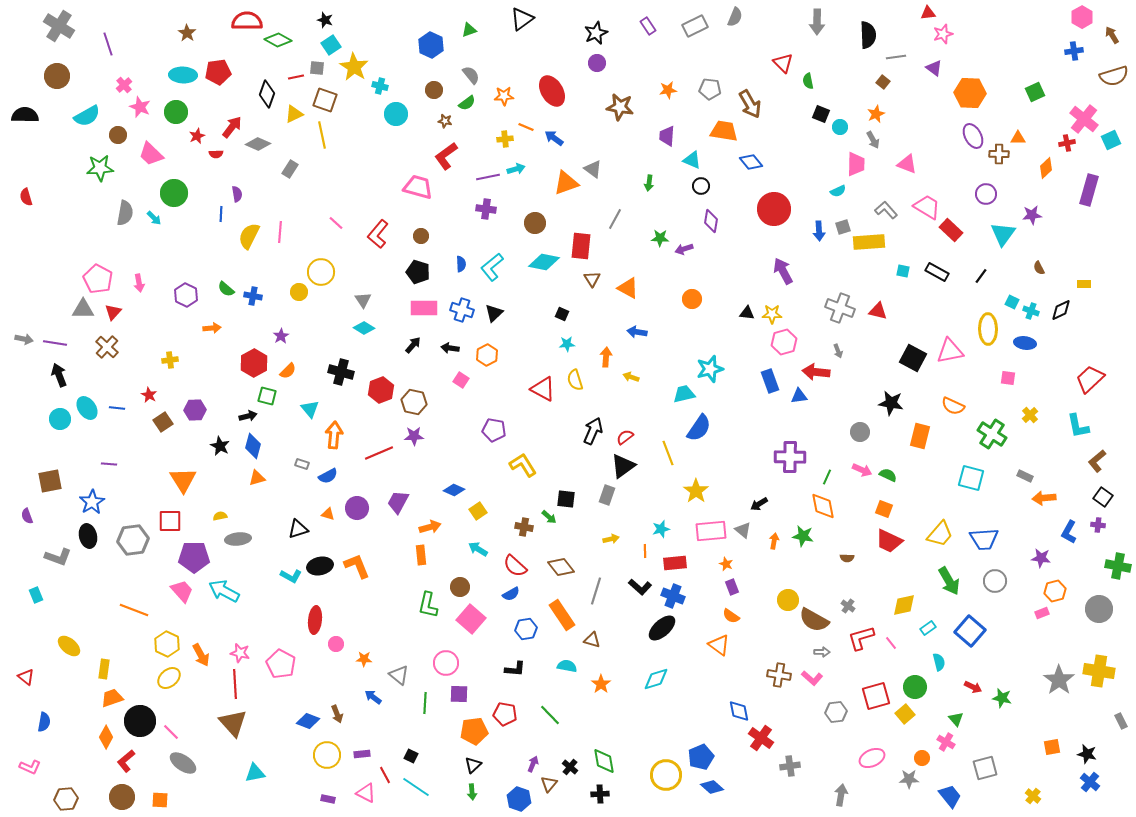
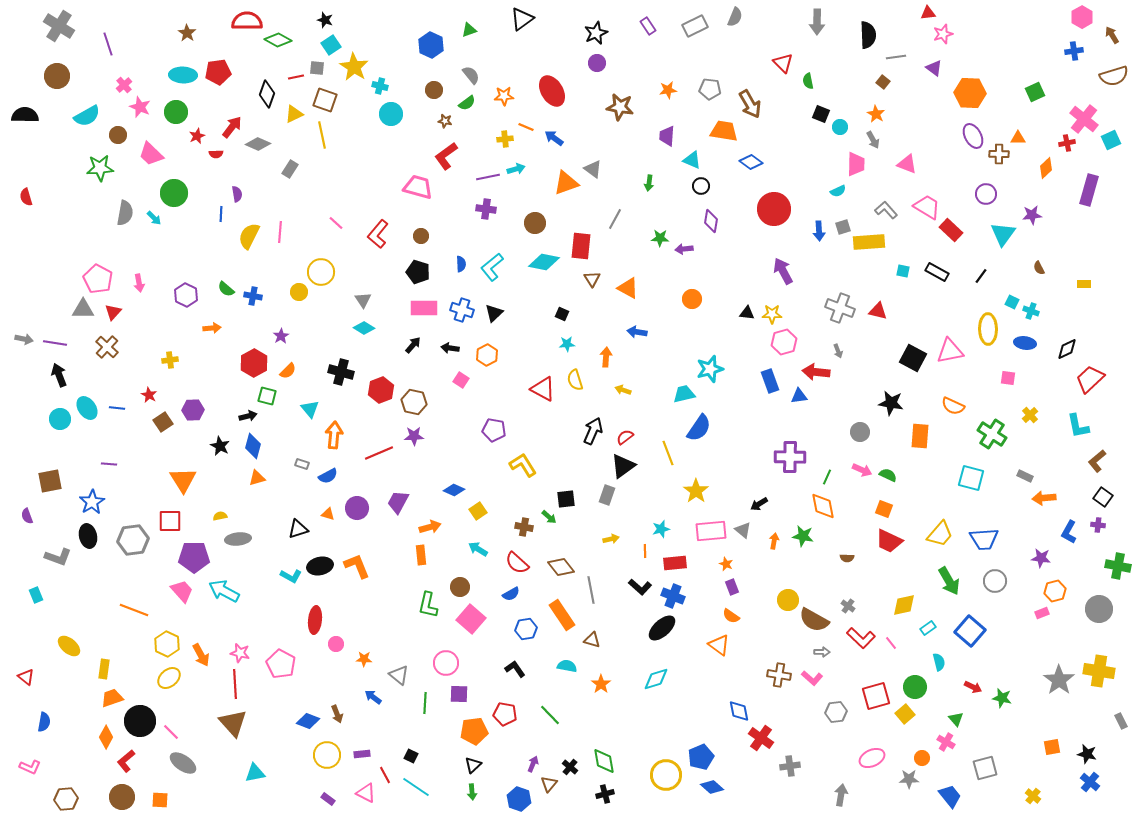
cyan circle at (396, 114): moved 5 px left
orange star at (876, 114): rotated 18 degrees counterclockwise
blue diamond at (751, 162): rotated 15 degrees counterclockwise
purple arrow at (684, 249): rotated 12 degrees clockwise
black diamond at (1061, 310): moved 6 px right, 39 px down
yellow arrow at (631, 377): moved 8 px left, 13 px down
purple hexagon at (195, 410): moved 2 px left
orange rectangle at (920, 436): rotated 10 degrees counterclockwise
black square at (566, 499): rotated 12 degrees counterclockwise
red semicircle at (515, 566): moved 2 px right, 3 px up
gray line at (596, 591): moved 5 px left, 1 px up; rotated 28 degrees counterclockwise
red L-shape at (861, 638): rotated 120 degrees counterclockwise
black L-shape at (515, 669): rotated 130 degrees counterclockwise
black cross at (600, 794): moved 5 px right; rotated 12 degrees counterclockwise
purple rectangle at (328, 799): rotated 24 degrees clockwise
